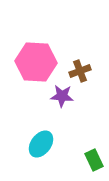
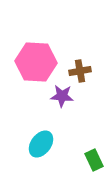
brown cross: rotated 10 degrees clockwise
